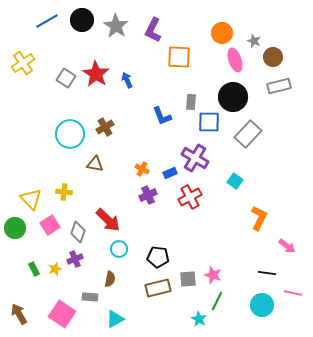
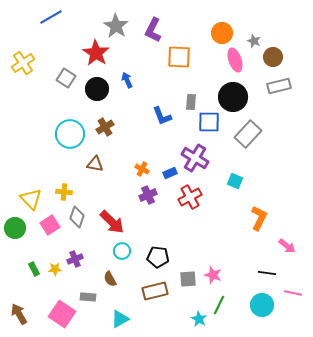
black circle at (82, 20): moved 15 px right, 69 px down
blue line at (47, 21): moved 4 px right, 4 px up
red star at (96, 74): moved 21 px up
cyan square at (235, 181): rotated 14 degrees counterclockwise
red arrow at (108, 220): moved 4 px right, 2 px down
gray diamond at (78, 232): moved 1 px left, 15 px up
cyan circle at (119, 249): moved 3 px right, 2 px down
yellow star at (55, 269): rotated 16 degrees clockwise
brown semicircle at (110, 279): rotated 140 degrees clockwise
brown rectangle at (158, 288): moved 3 px left, 3 px down
gray rectangle at (90, 297): moved 2 px left
green line at (217, 301): moved 2 px right, 4 px down
cyan triangle at (115, 319): moved 5 px right
